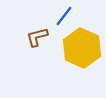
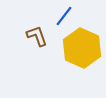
brown L-shape: moved 1 px up; rotated 85 degrees clockwise
